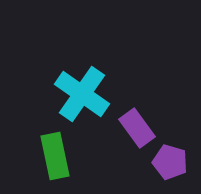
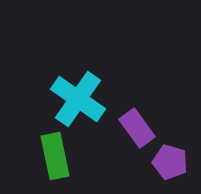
cyan cross: moved 4 px left, 5 px down
